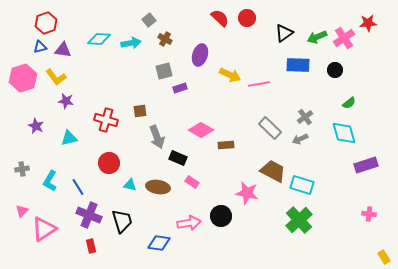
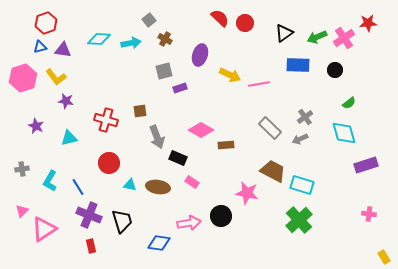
red circle at (247, 18): moved 2 px left, 5 px down
